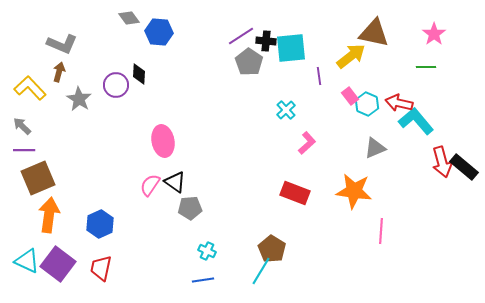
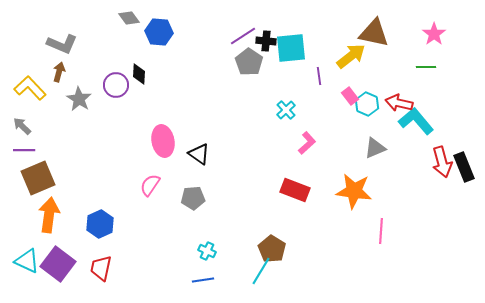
purple line at (241, 36): moved 2 px right
black rectangle at (464, 167): rotated 28 degrees clockwise
black triangle at (175, 182): moved 24 px right, 28 px up
red rectangle at (295, 193): moved 3 px up
gray pentagon at (190, 208): moved 3 px right, 10 px up
